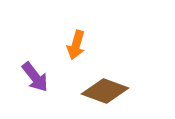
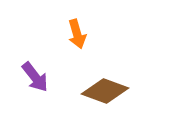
orange arrow: moved 1 px right, 11 px up; rotated 32 degrees counterclockwise
